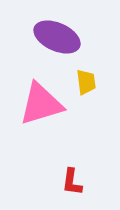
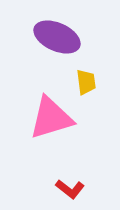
pink triangle: moved 10 px right, 14 px down
red L-shape: moved 2 px left, 7 px down; rotated 60 degrees counterclockwise
